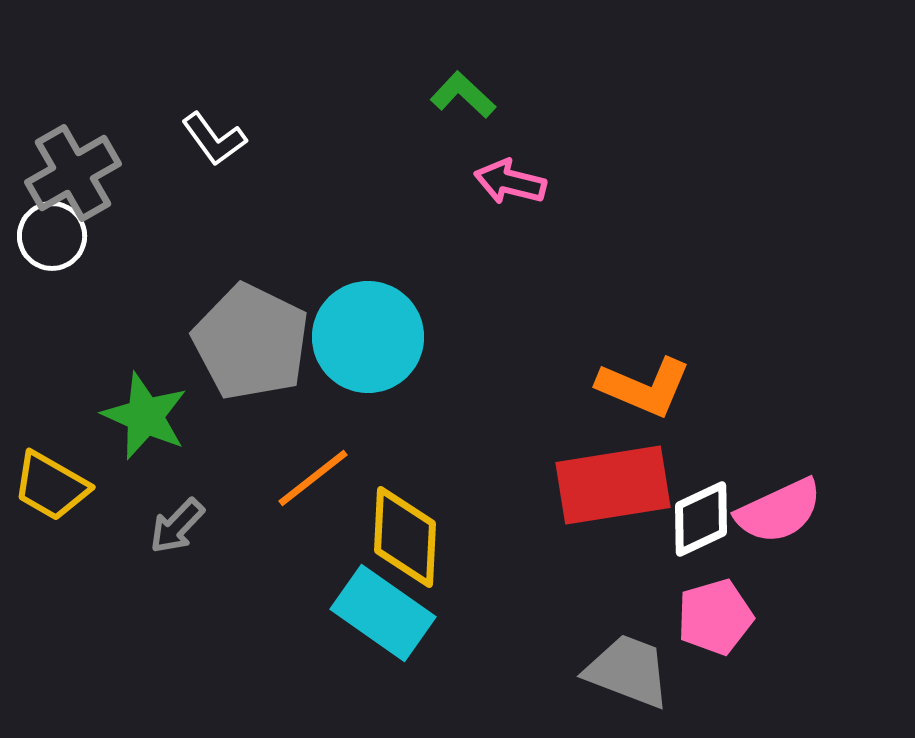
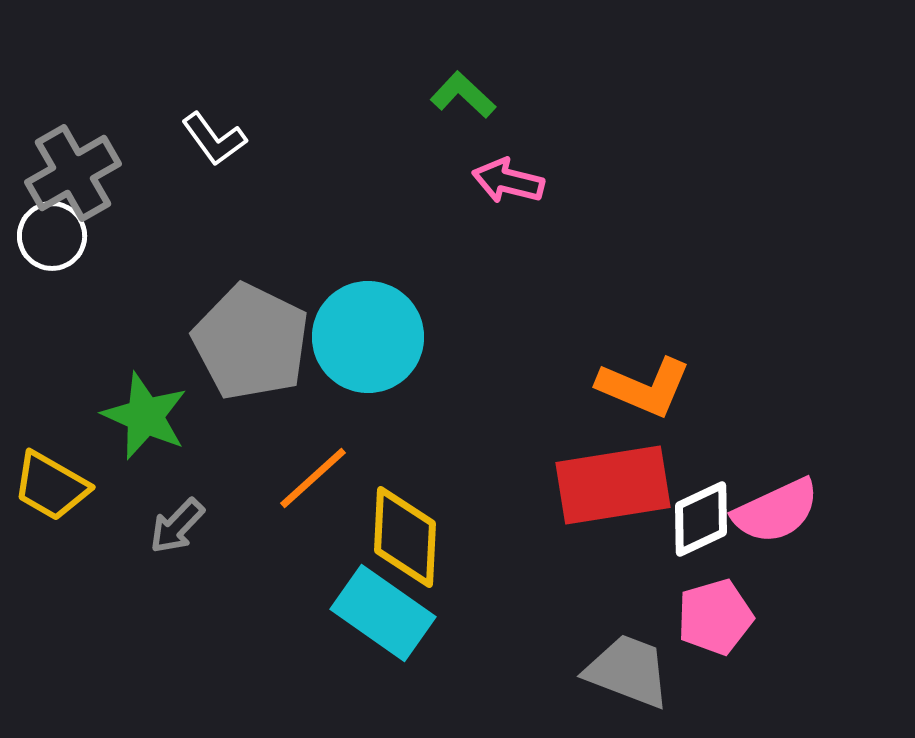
pink arrow: moved 2 px left, 1 px up
orange line: rotated 4 degrees counterclockwise
pink semicircle: moved 3 px left
